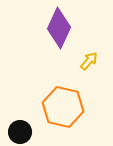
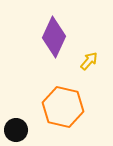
purple diamond: moved 5 px left, 9 px down
black circle: moved 4 px left, 2 px up
